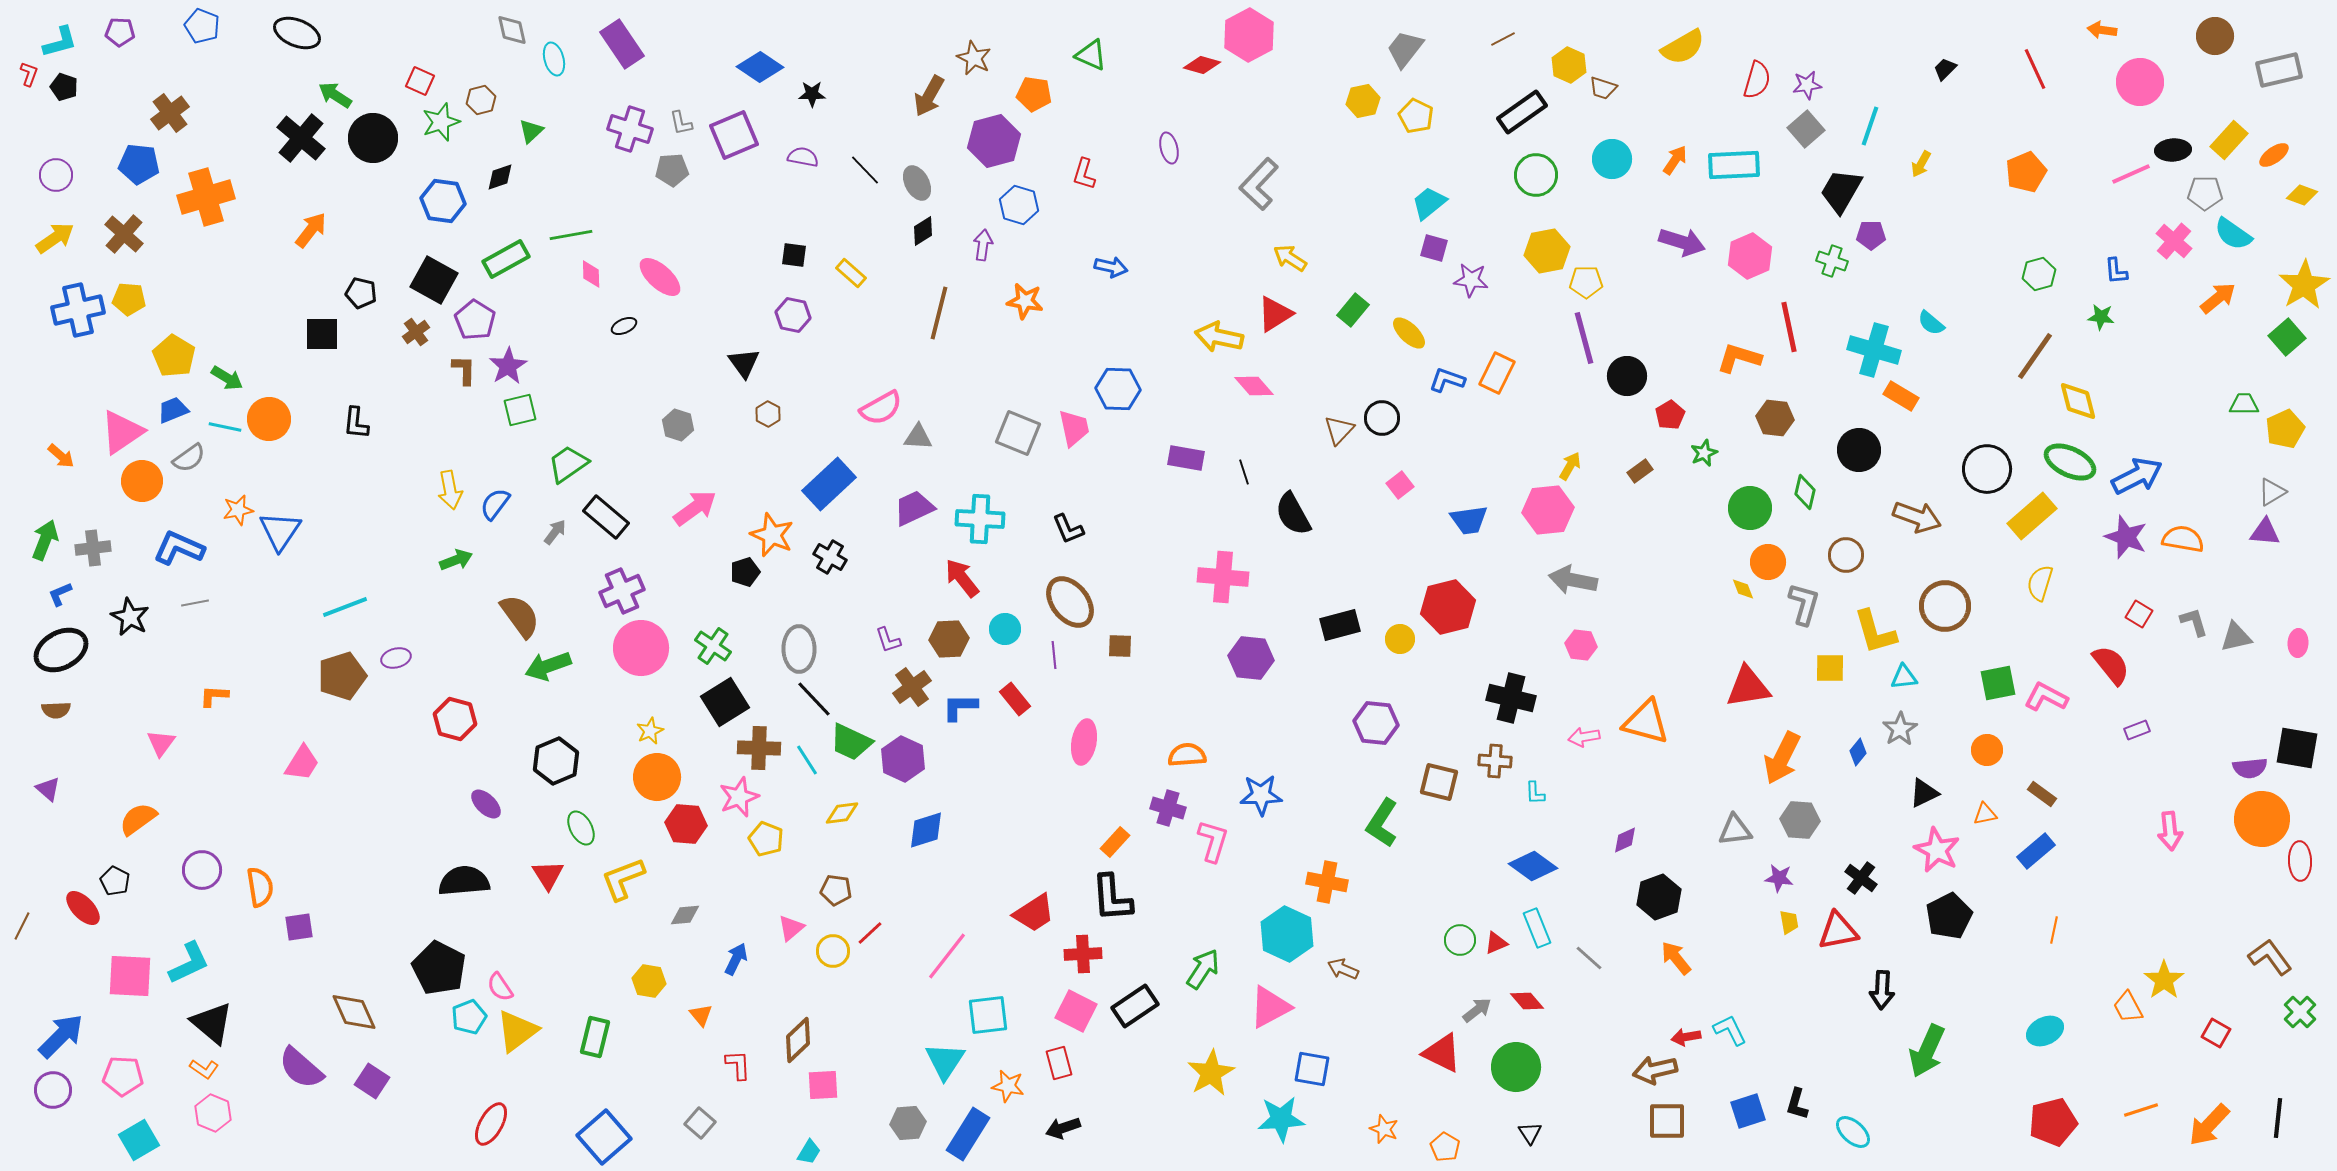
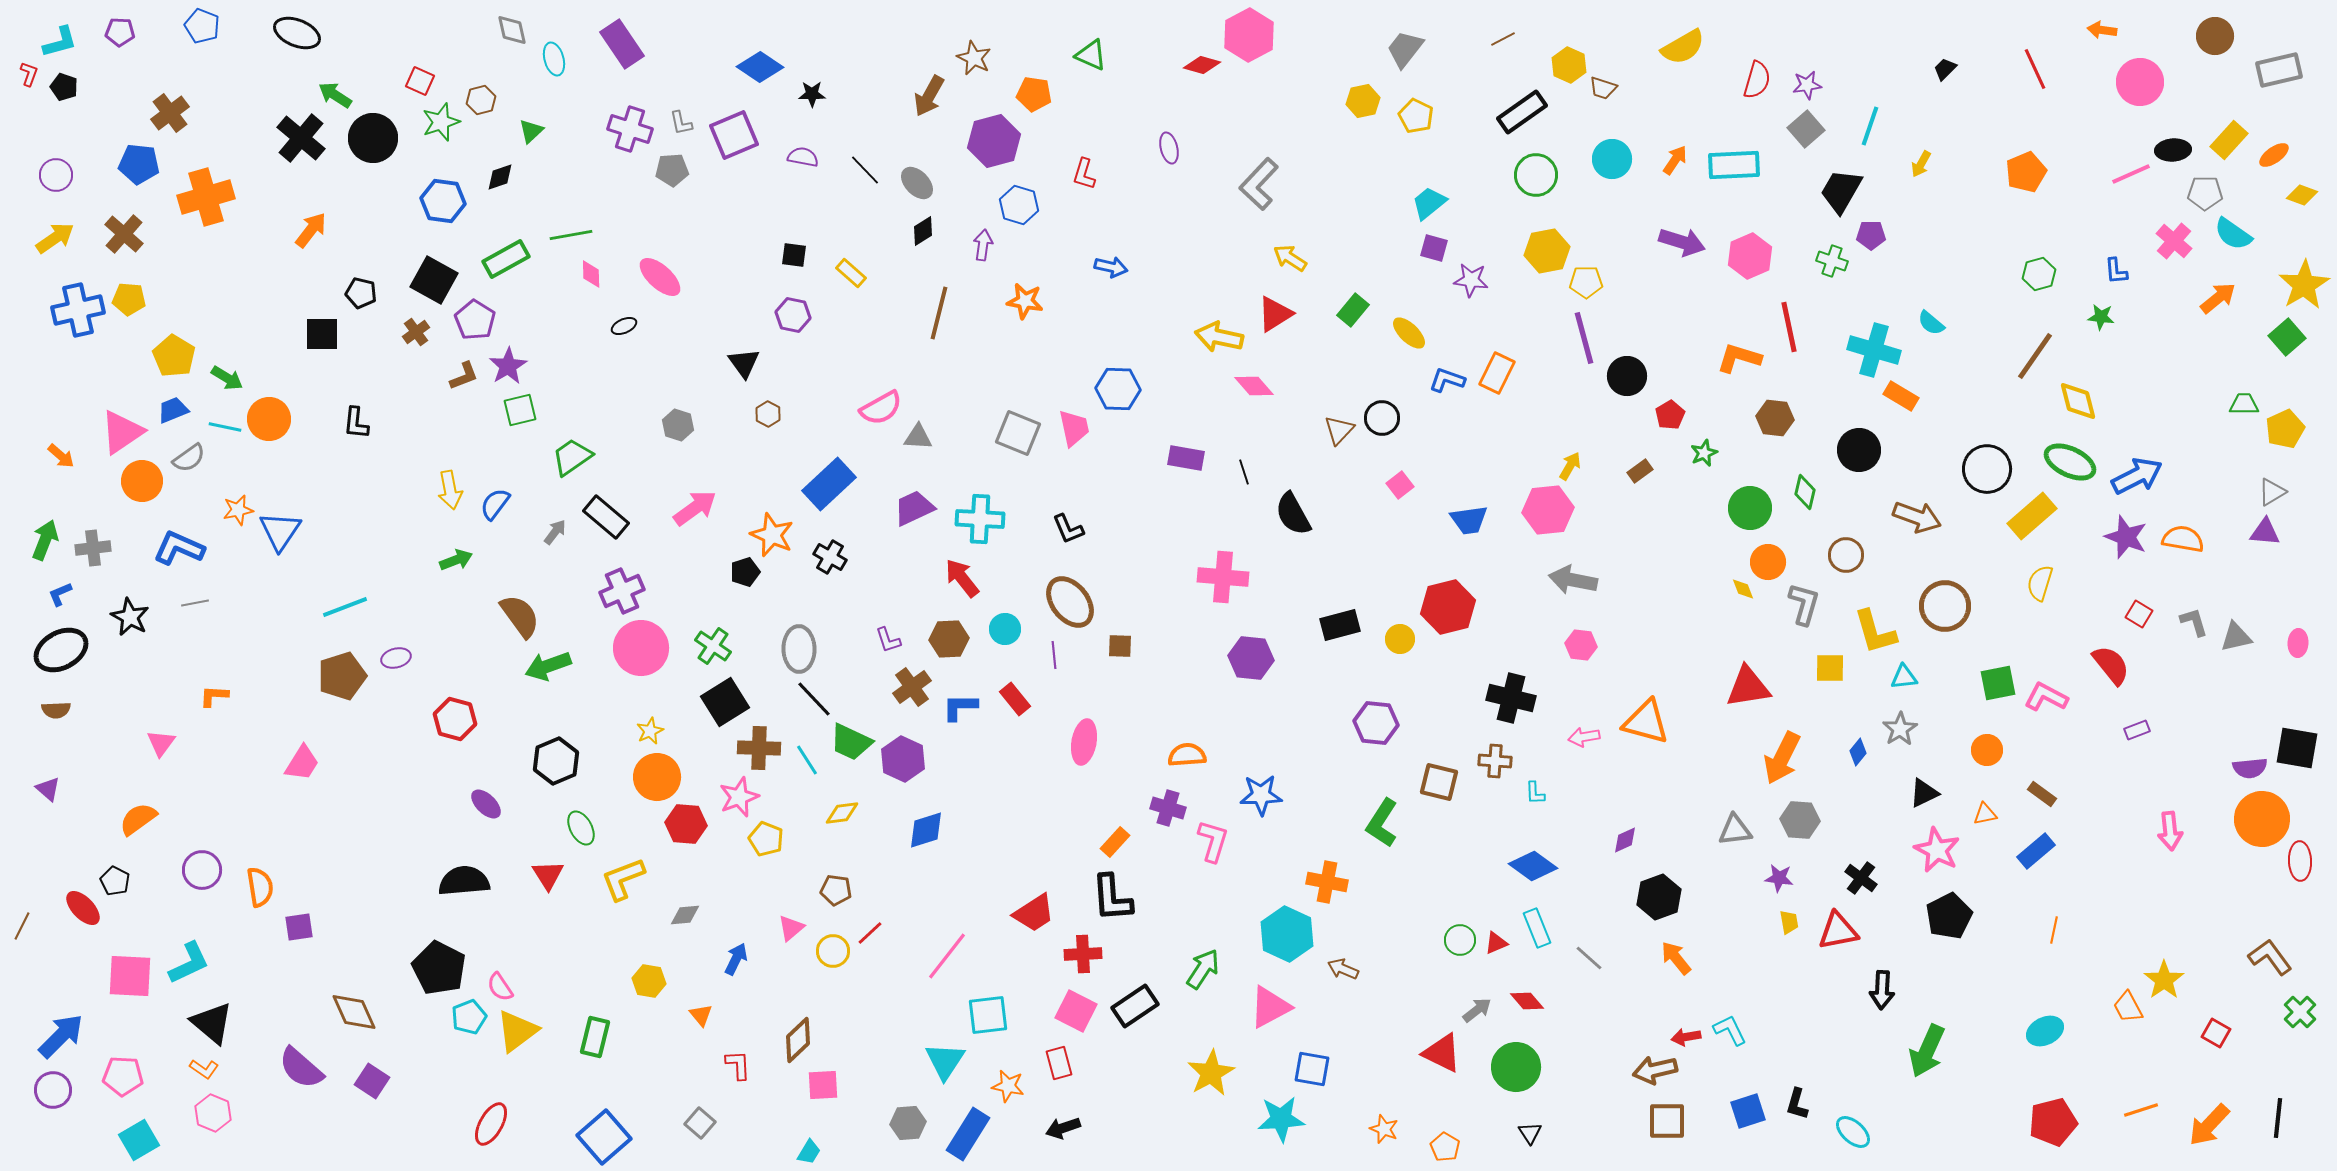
gray ellipse at (917, 183): rotated 16 degrees counterclockwise
brown L-shape at (464, 370): moved 6 px down; rotated 68 degrees clockwise
green trapezoid at (568, 464): moved 4 px right, 7 px up
